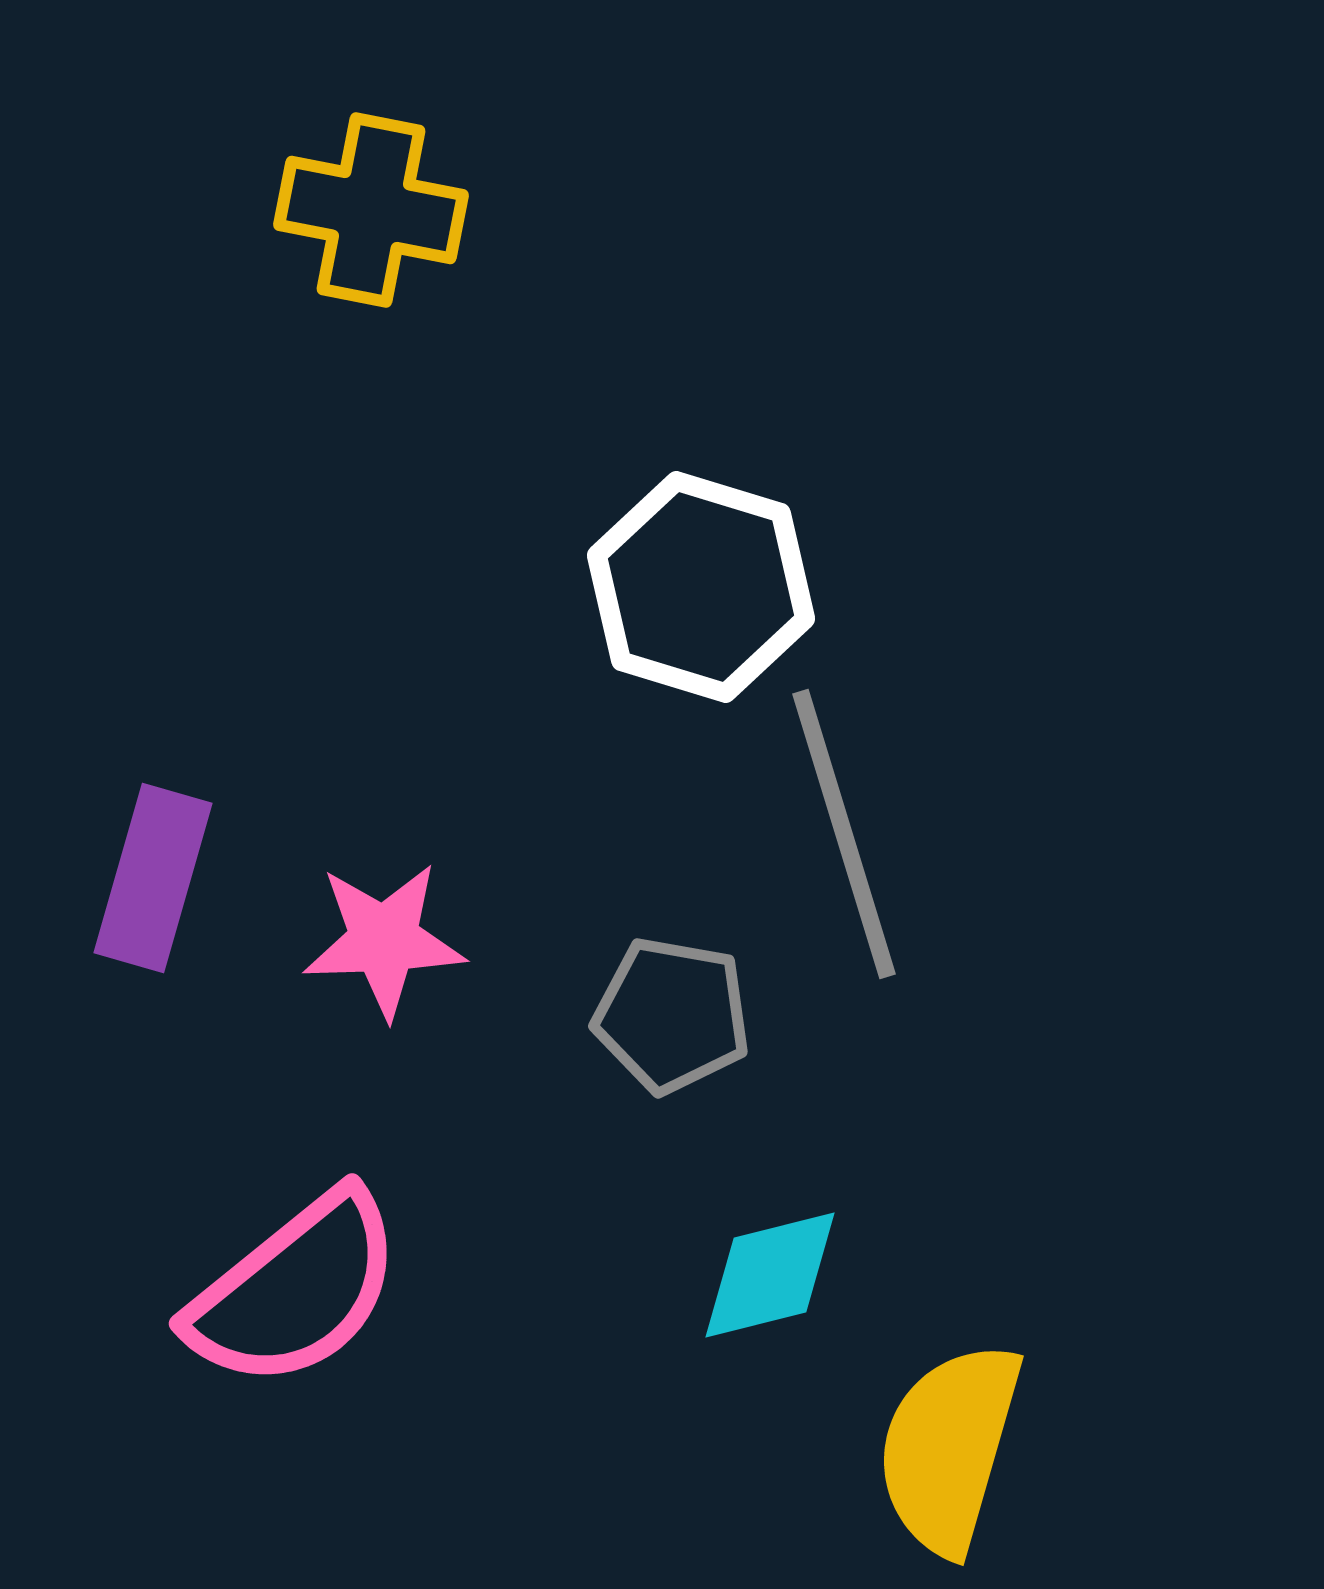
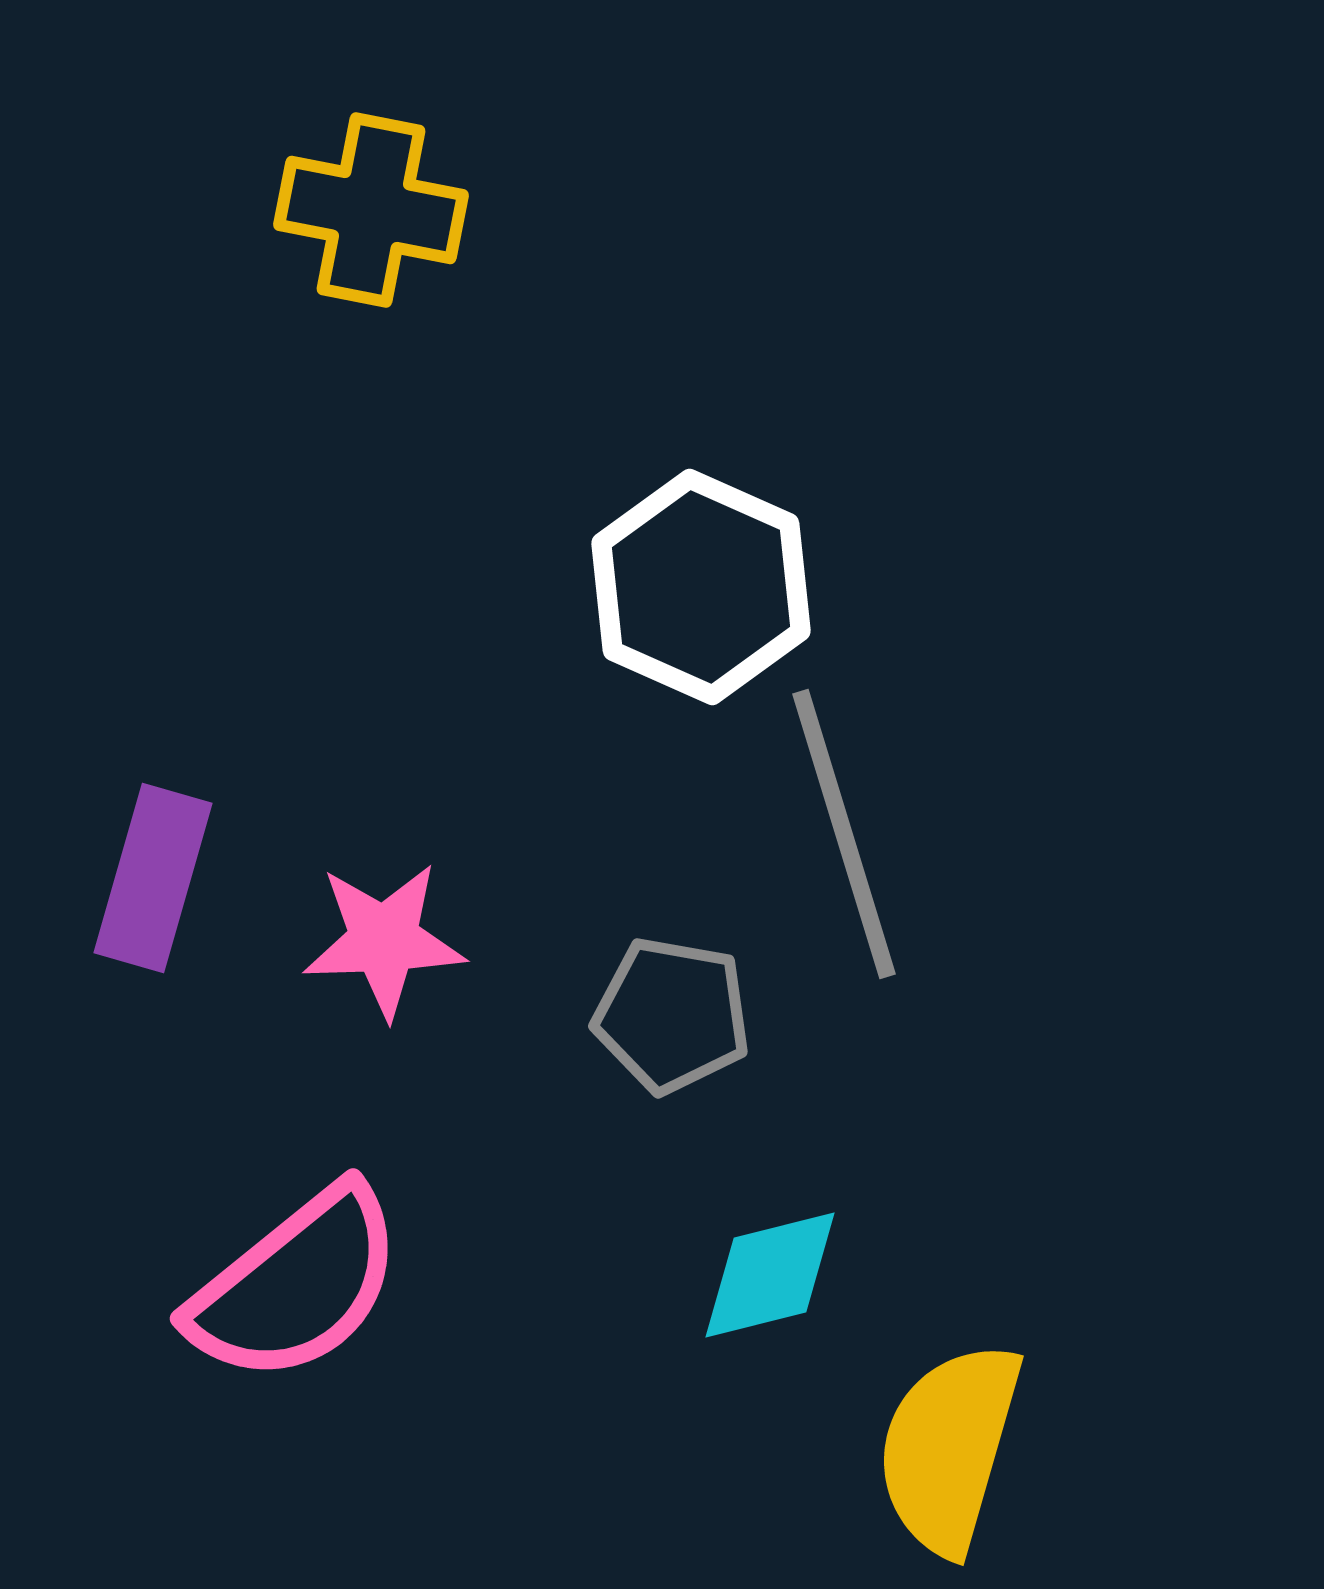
white hexagon: rotated 7 degrees clockwise
pink semicircle: moved 1 px right, 5 px up
